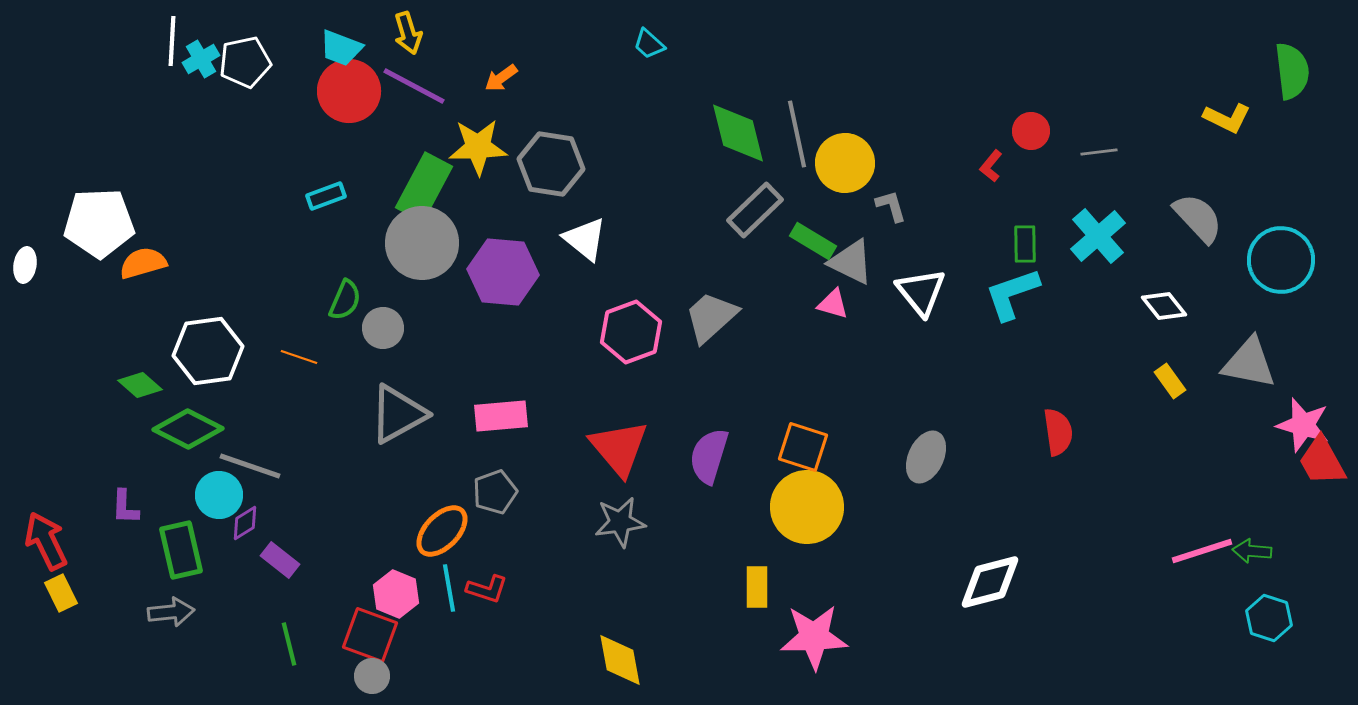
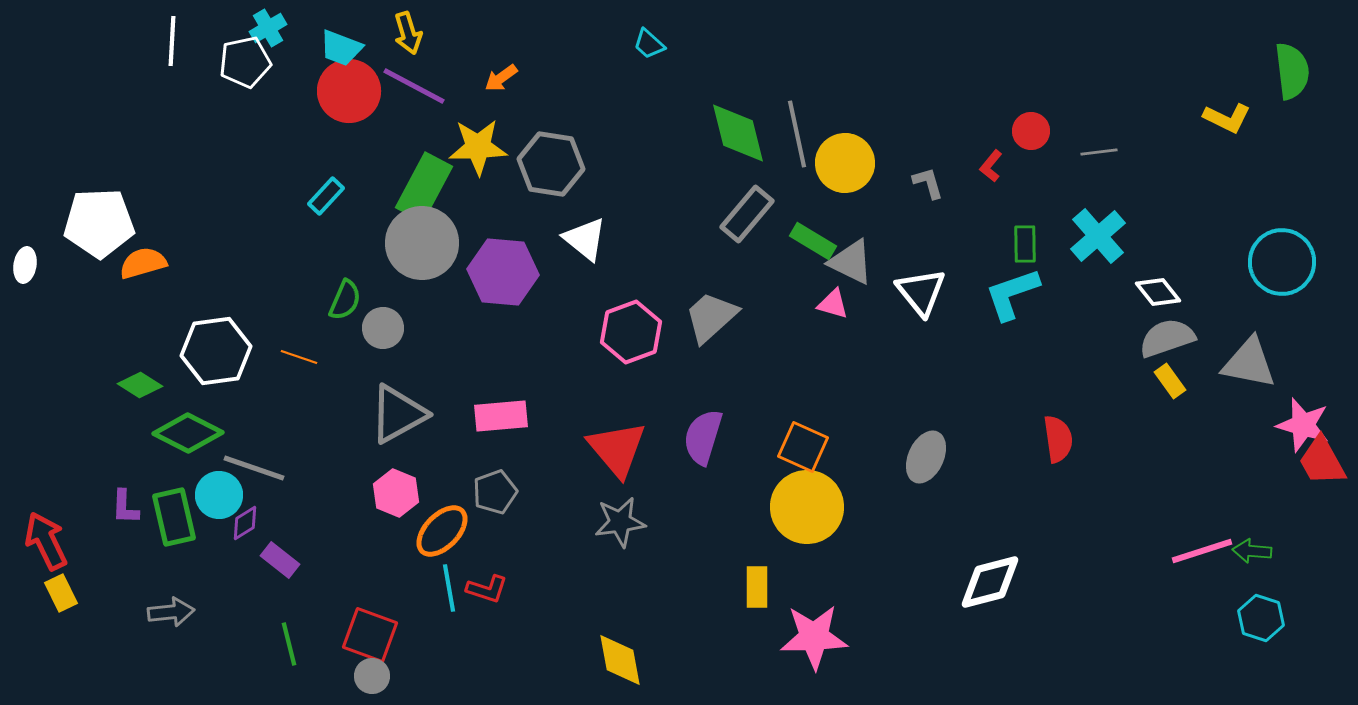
cyan cross at (201, 59): moved 67 px right, 31 px up
cyan rectangle at (326, 196): rotated 27 degrees counterclockwise
gray L-shape at (891, 206): moved 37 px right, 23 px up
gray rectangle at (755, 210): moved 8 px left, 4 px down; rotated 6 degrees counterclockwise
gray semicircle at (1198, 218): moved 31 px left, 120 px down; rotated 66 degrees counterclockwise
cyan circle at (1281, 260): moved 1 px right, 2 px down
white diamond at (1164, 306): moved 6 px left, 14 px up
white hexagon at (208, 351): moved 8 px right
green diamond at (140, 385): rotated 9 degrees counterclockwise
green diamond at (188, 429): moved 4 px down
red semicircle at (1058, 432): moved 7 px down
orange square at (803, 447): rotated 6 degrees clockwise
red triangle at (619, 448): moved 2 px left, 1 px down
purple semicircle at (709, 456): moved 6 px left, 19 px up
gray line at (250, 466): moved 4 px right, 2 px down
green rectangle at (181, 550): moved 7 px left, 33 px up
pink hexagon at (396, 594): moved 101 px up
cyan hexagon at (1269, 618): moved 8 px left
